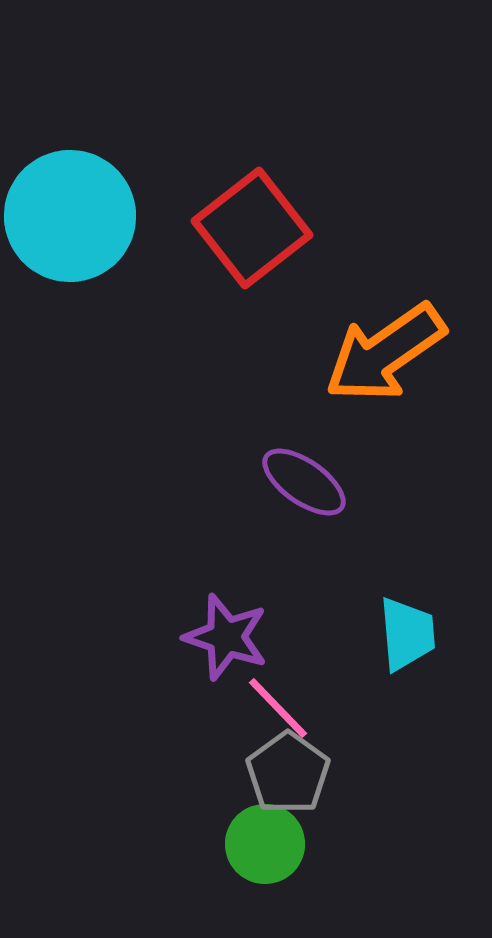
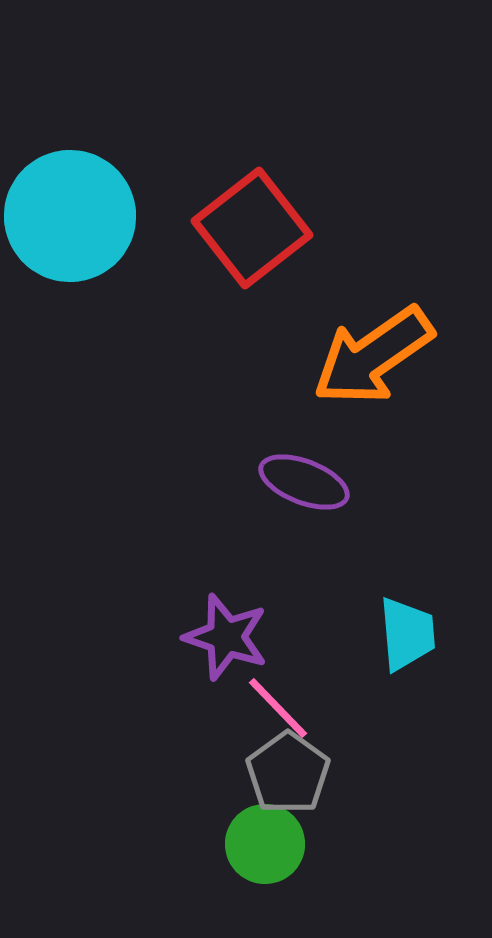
orange arrow: moved 12 px left, 3 px down
purple ellipse: rotated 14 degrees counterclockwise
